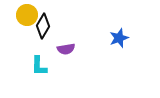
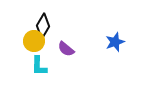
yellow circle: moved 7 px right, 26 px down
blue star: moved 4 px left, 4 px down
purple semicircle: rotated 48 degrees clockwise
